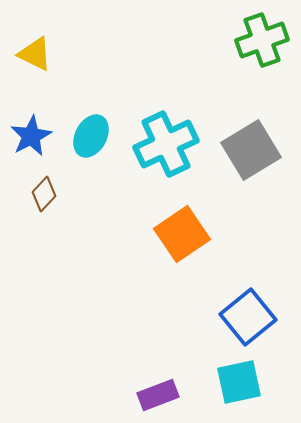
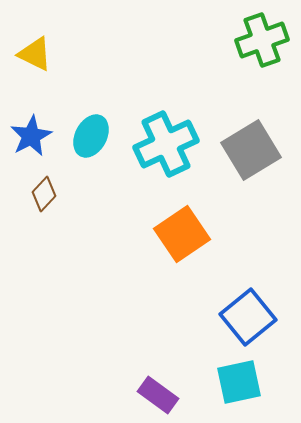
purple rectangle: rotated 57 degrees clockwise
